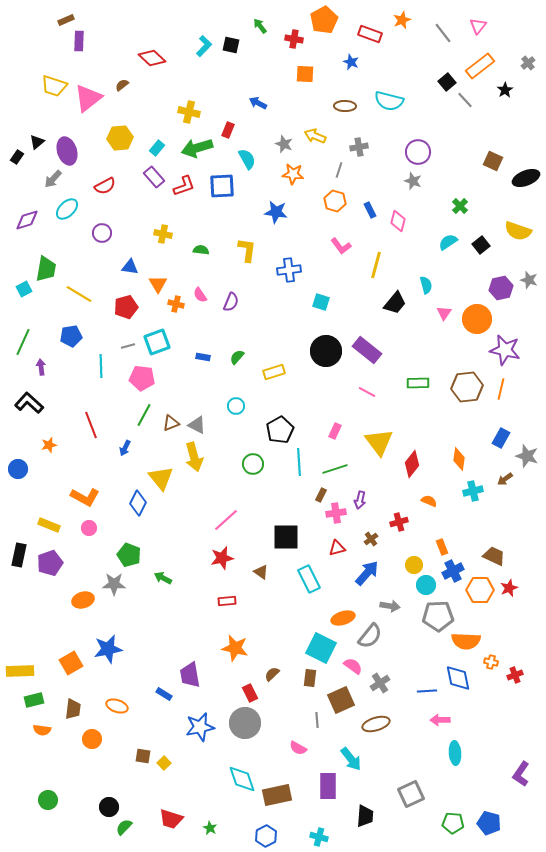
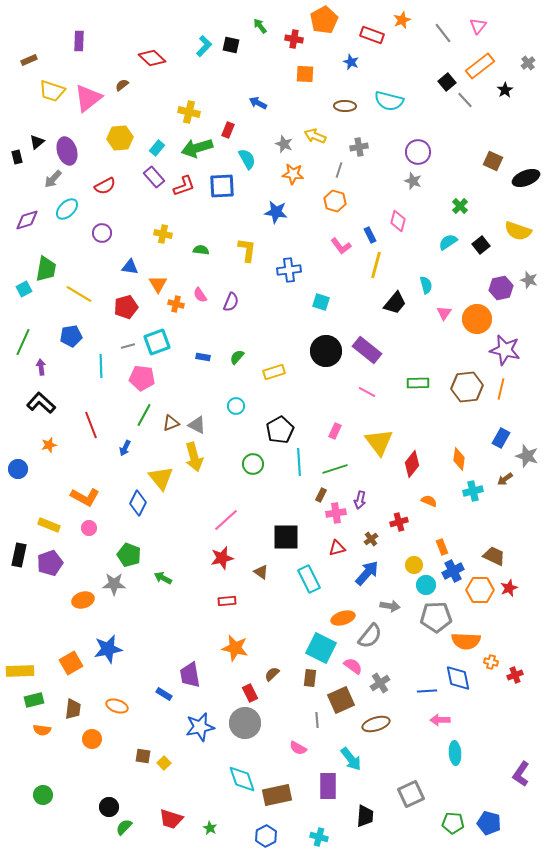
brown rectangle at (66, 20): moved 37 px left, 40 px down
red rectangle at (370, 34): moved 2 px right, 1 px down
yellow trapezoid at (54, 86): moved 2 px left, 5 px down
black rectangle at (17, 157): rotated 48 degrees counterclockwise
blue rectangle at (370, 210): moved 25 px down
black L-shape at (29, 403): moved 12 px right
gray pentagon at (438, 616): moved 2 px left, 1 px down
green circle at (48, 800): moved 5 px left, 5 px up
